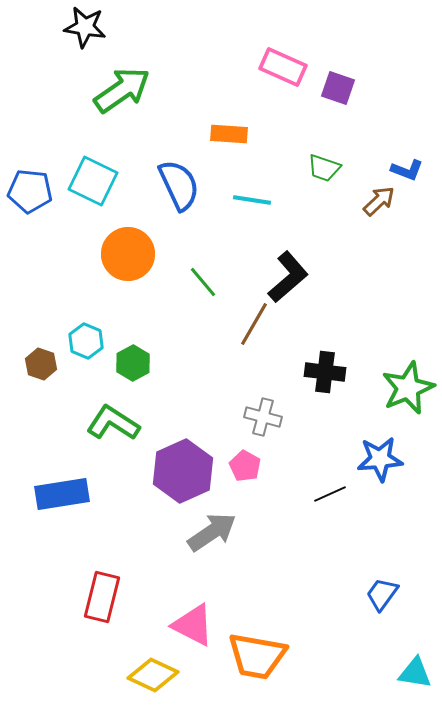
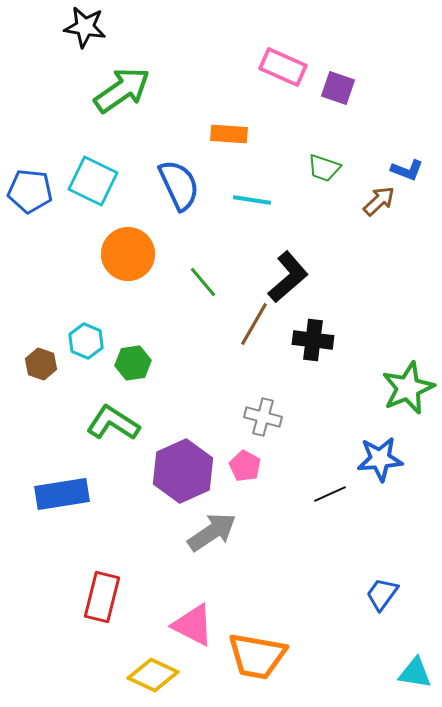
green hexagon: rotated 20 degrees clockwise
black cross: moved 12 px left, 32 px up
